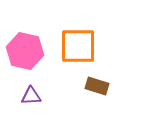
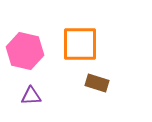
orange square: moved 2 px right, 2 px up
brown rectangle: moved 3 px up
